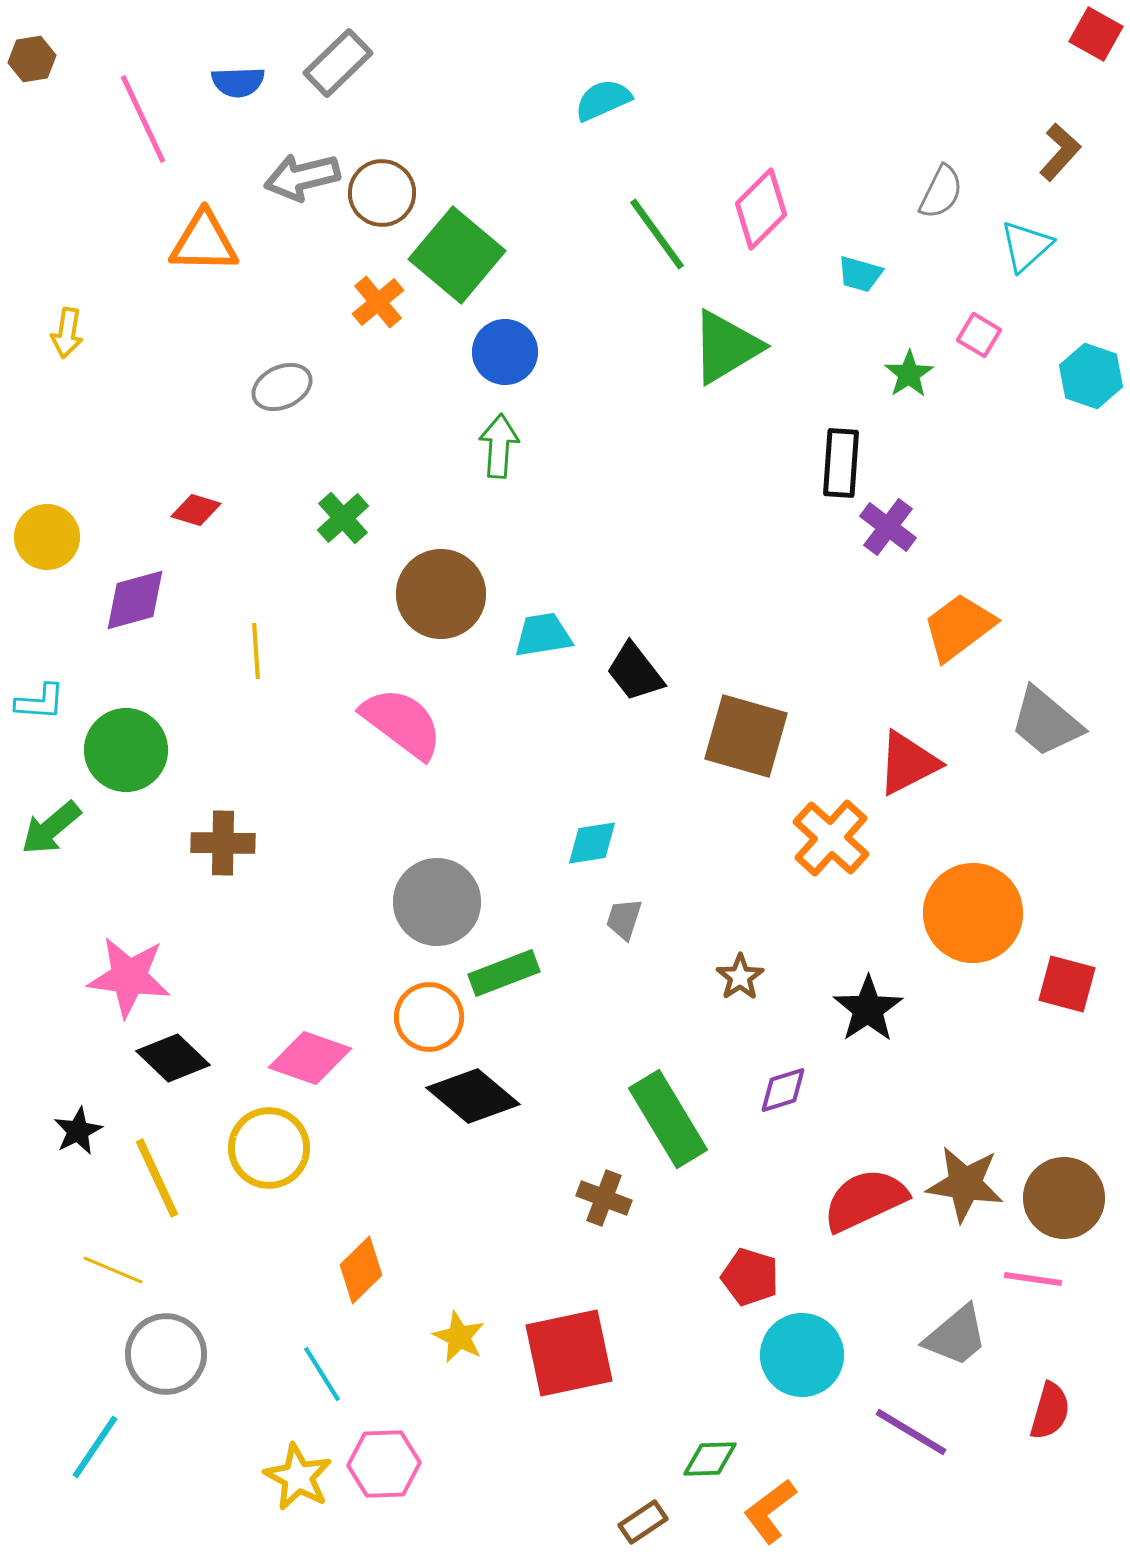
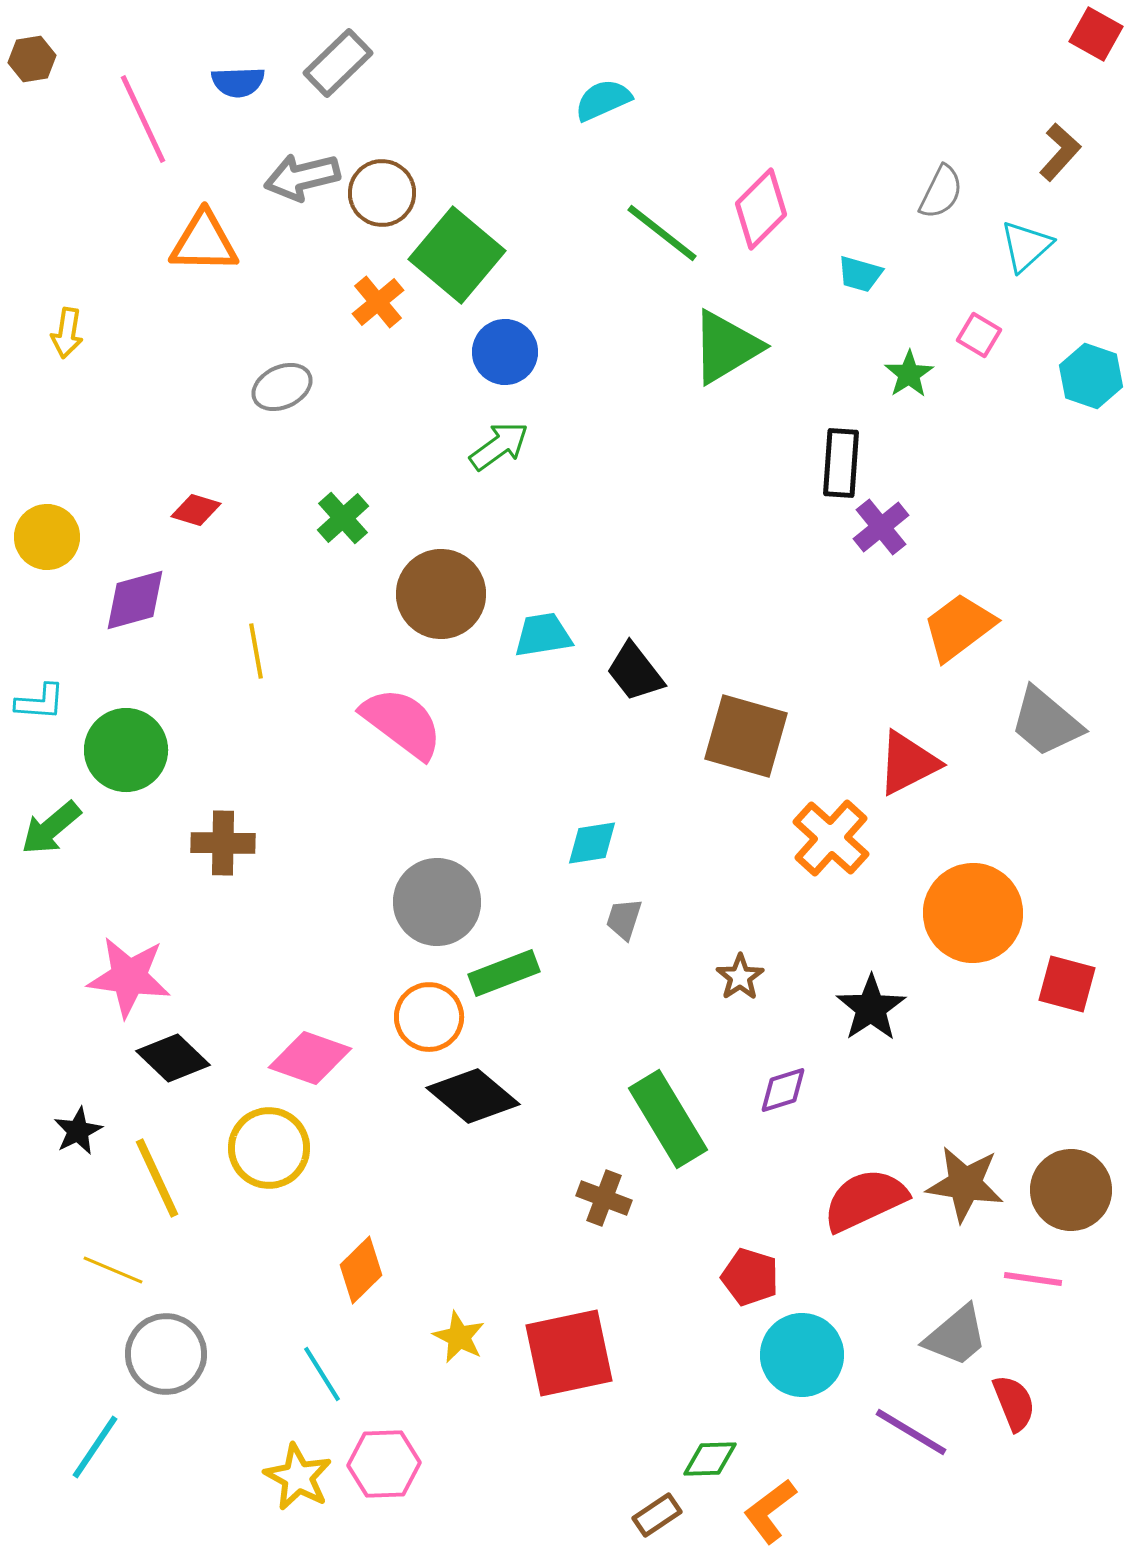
green line at (657, 234): moved 5 px right, 1 px up; rotated 16 degrees counterclockwise
green arrow at (499, 446): rotated 50 degrees clockwise
purple cross at (888, 527): moved 7 px left; rotated 14 degrees clockwise
yellow line at (256, 651): rotated 6 degrees counterclockwise
black star at (868, 1009): moved 3 px right, 1 px up
brown circle at (1064, 1198): moved 7 px right, 8 px up
red semicircle at (1050, 1411): moved 36 px left, 8 px up; rotated 38 degrees counterclockwise
brown rectangle at (643, 1522): moved 14 px right, 7 px up
